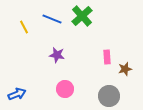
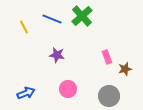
pink rectangle: rotated 16 degrees counterclockwise
pink circle: moved 3 px right
blue arrow: moved 9 px right, 1 px up
